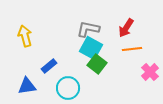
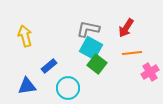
orange line: moved 4 px down
pink cross: rotated 12 degrees clockwise
